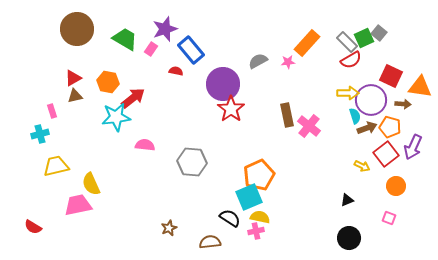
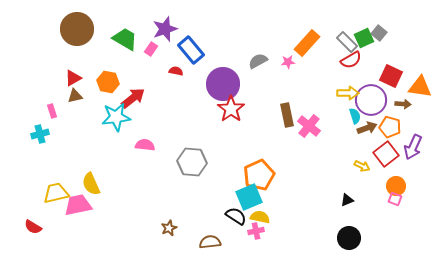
yellow trapezoid at (56, 166): moved 27 px down
black semicircle at (230, 218): moved 6 px right, 2 px up
pink square at (389, 218): moved 6 px right, 19 px up
